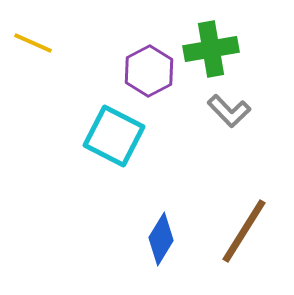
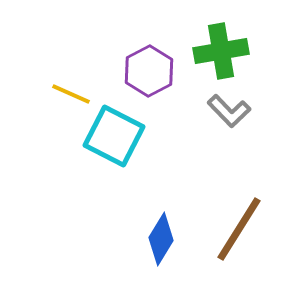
yellow line: moved 38 px right, 51 px down
green cross: moved 10 px right, 2 px down
brown line: moved 5 px left, 2 px up
